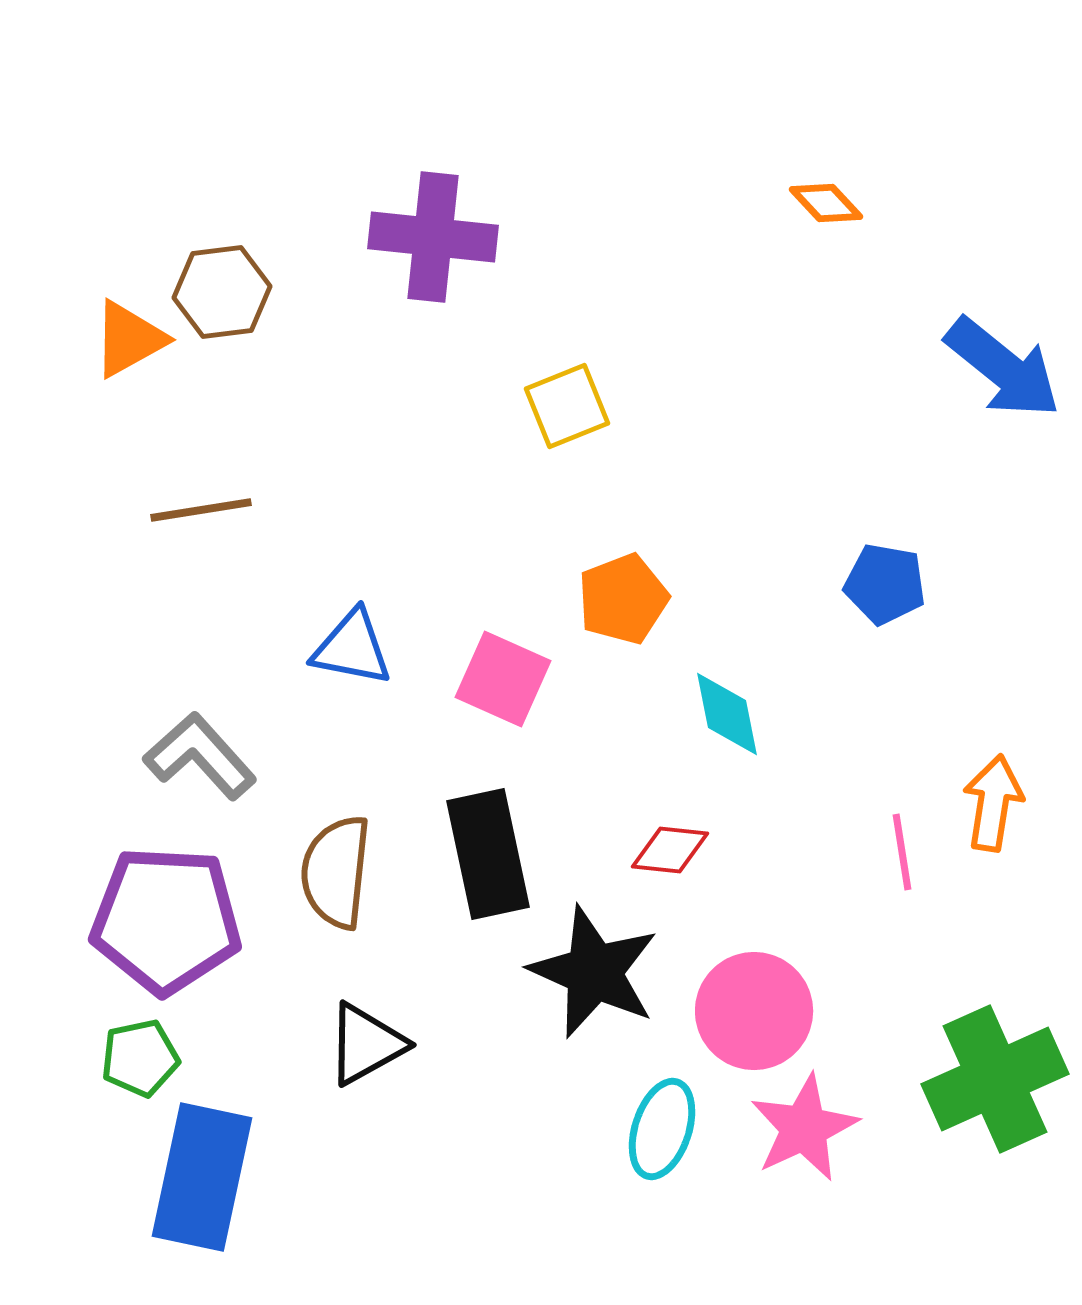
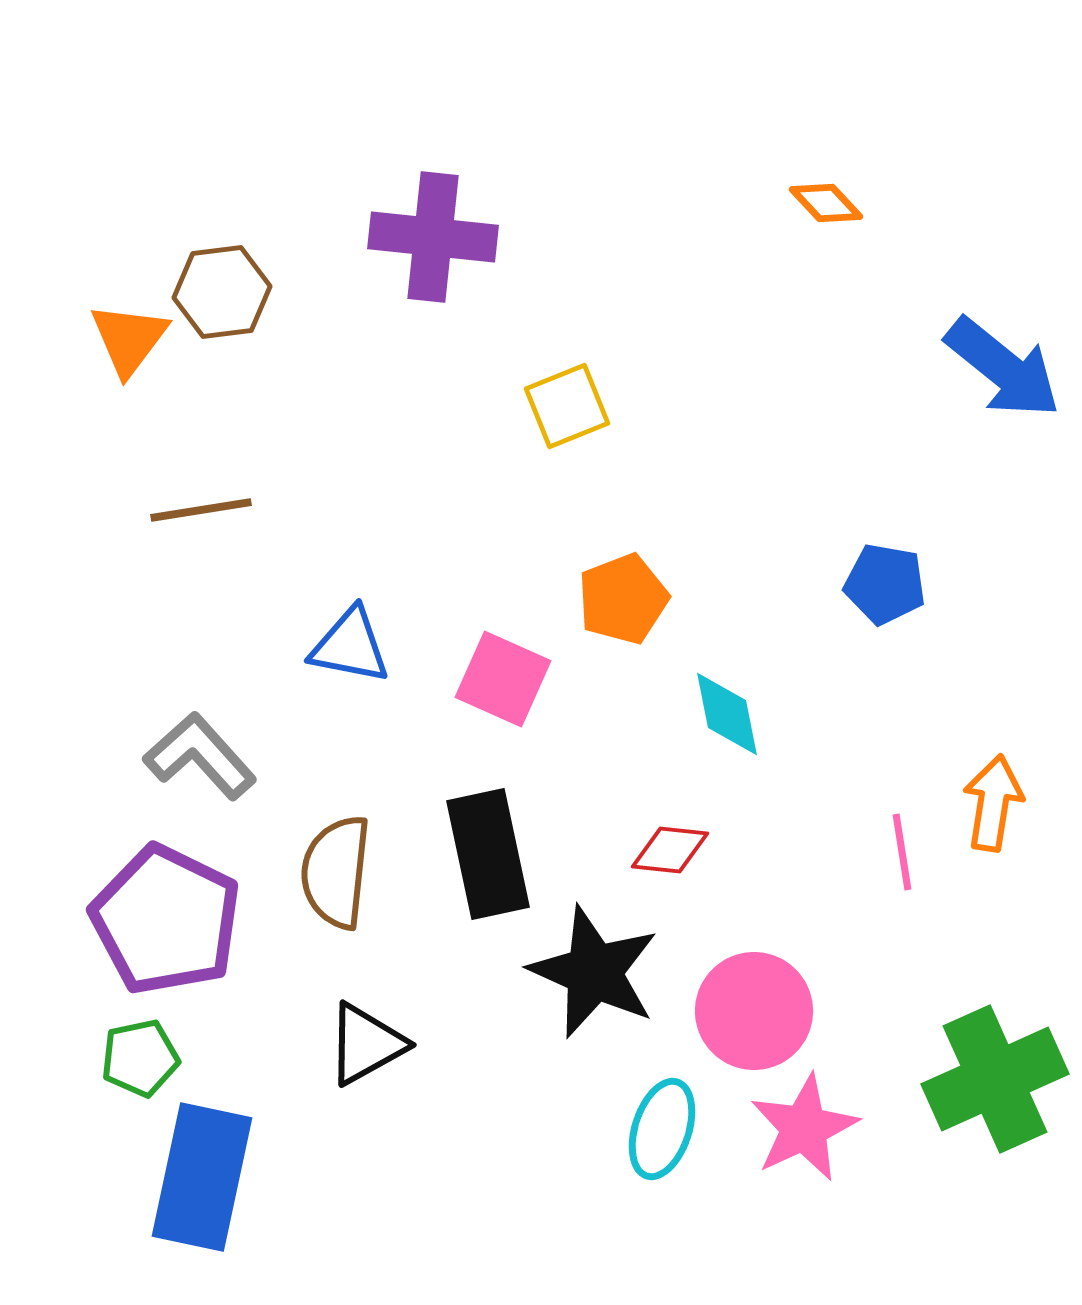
orange triangle: rotated 24 degrees counterclockwise
blue triangle: moved 2 px left, 2 px up
purple pentagon: rotated 23 degrees clockwise
